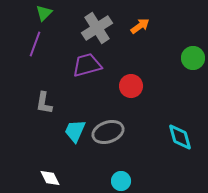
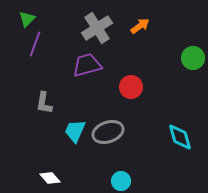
green triangle: moved 17 px left, 6 px down
red circle: moved 1 px down
white diamond: rotated 15 degrees counterclockwise
